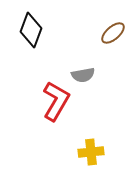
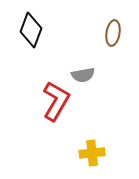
brown ellipse: rotated 40 degrees counterclockwise
yellow cross: moved 1 px right, 1 px down
